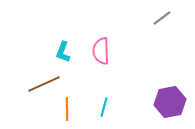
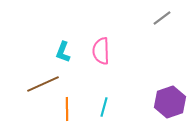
brown line: moved 1 px left
purple hexagon: rotated 8 degrees counterclockwise
